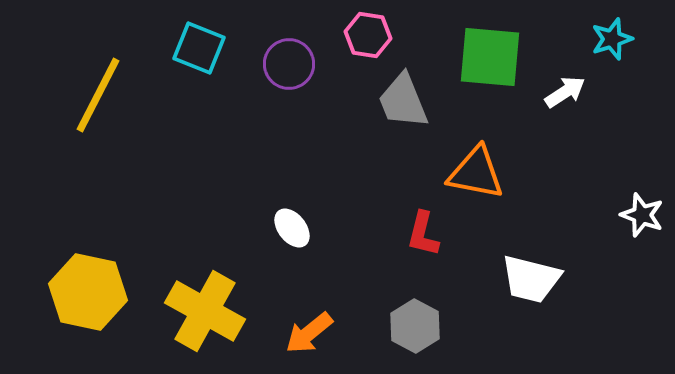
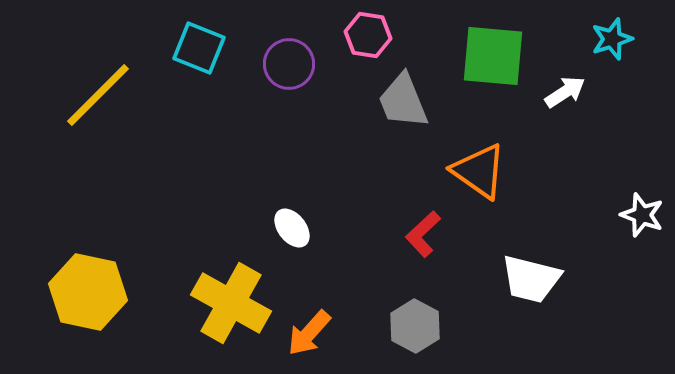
green square: moved 3 px right, 1 px up
yellow line: rotated 18 degrees clockwise
orange triangle: moved 3 px right, 2 px up; rotated 24 degrees clockwise
red L-shape: rotated 33 degrees clockwise
yellow cross: moved 26 px right, 8 px up
orange arrow: rotated 9 degrees counterclockwise
